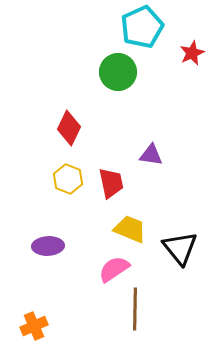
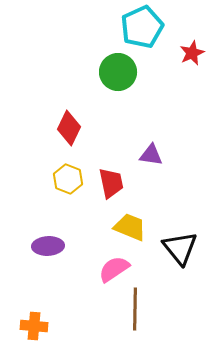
yellow trapezoid: moved 2 px up
orange cross: rotated 28 degrees clockwise
